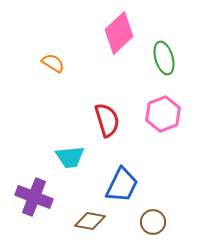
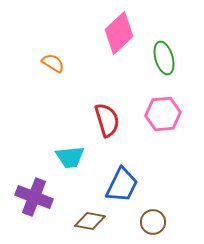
pink hexagon: rotated 16 degrees clockwise
